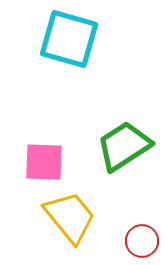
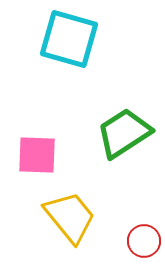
green trapezoid: moved 13 px up
pink square: moved 7 px left, 7 px up
red circle: moved 2 px right
